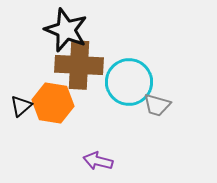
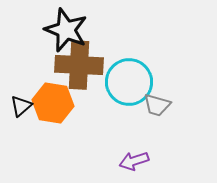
purple arrow: moved 36 px right; rotated 32 degrees counterclockwise
